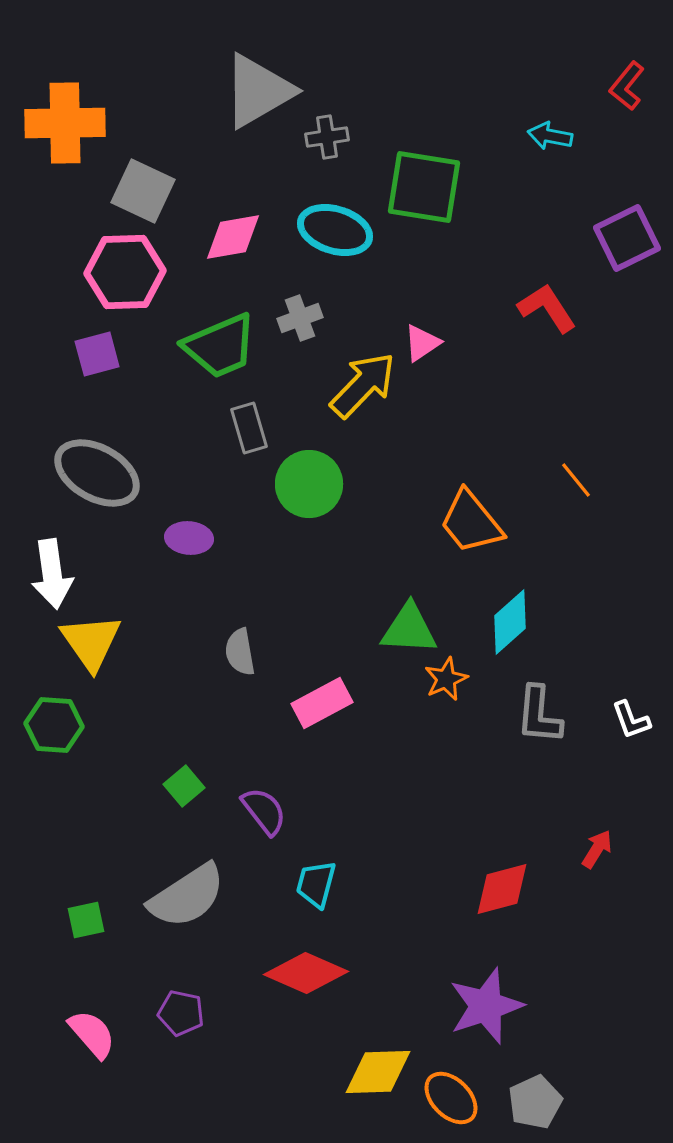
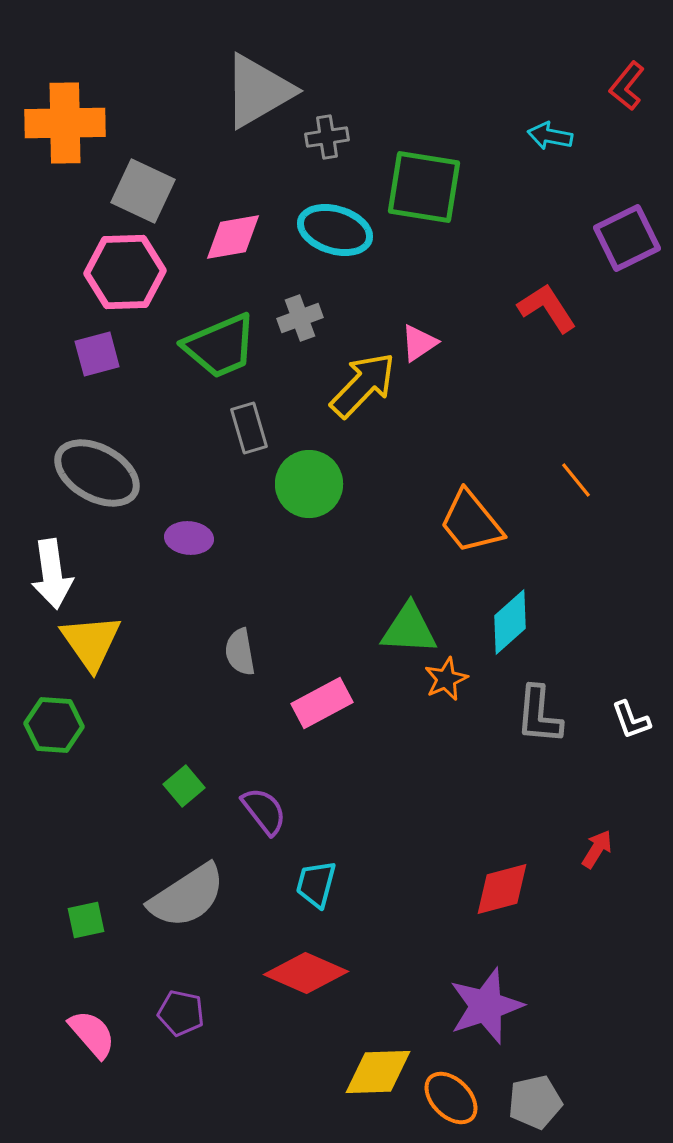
pink triangle at (422, 343): moved 3 px left
gray pentagon at (535, 1102): rotated 12 degrees clockwise
